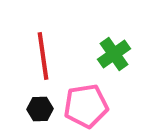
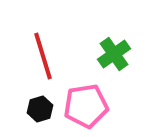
red line: rotated 9 degrees counterclockwise
black hexagon: rotated 15 degrees counterclockwise
